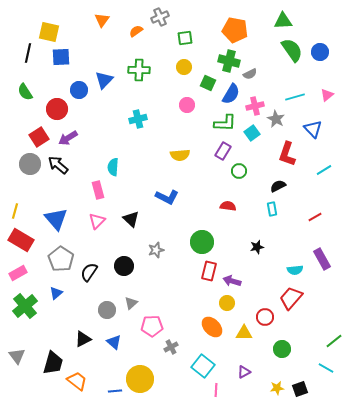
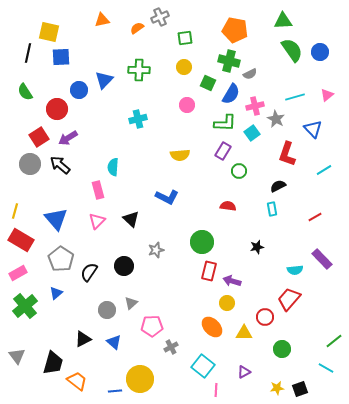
orange triangle at (102, 20): rotated 42 degrees clockwise
orange semicircle at (136, 31): moved 1 px right, 3 px up
black arrow at (58, 165): moved 2 px right
purple rectangle at (322, 259): rotated 15 degrees counterclockwise
red trapezoid at (291, 298): moved 2 px left, 1 px down
